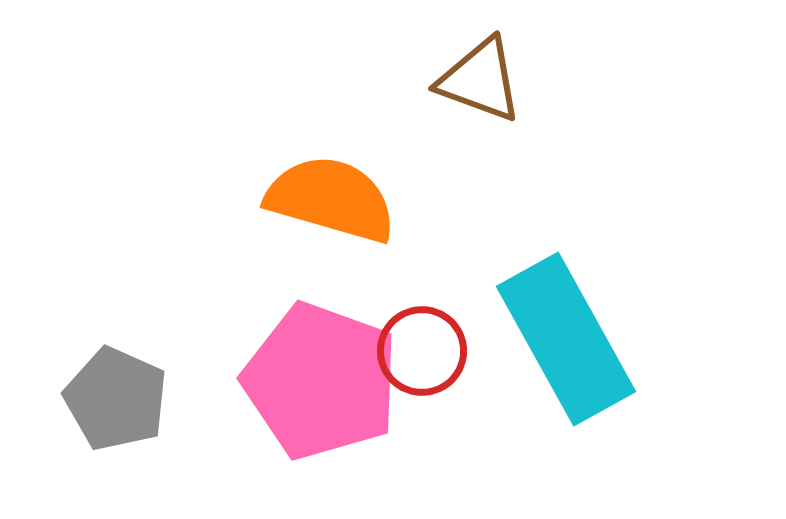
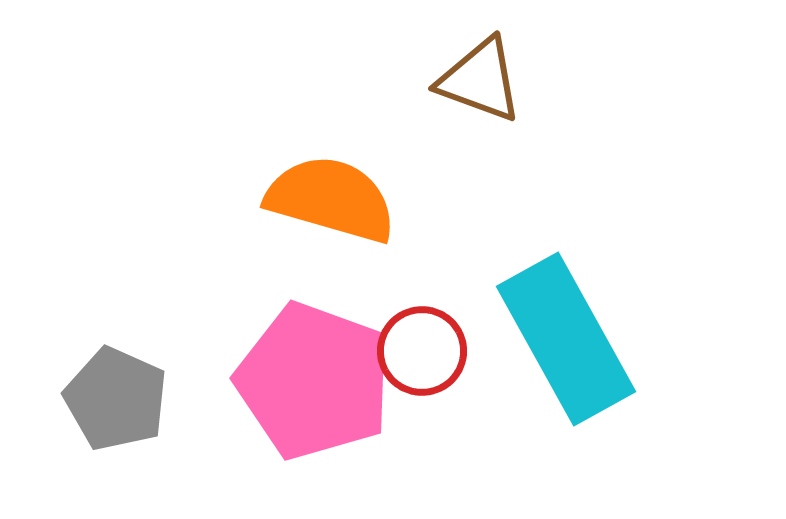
pink pentagon: moved 7 px left
